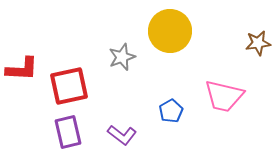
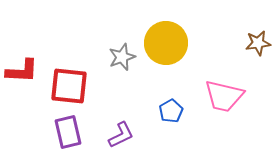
yellow circle: moved 4 px left, 12 px down
red L-shape: moved 2 px down
red square: rotated 18 degrees clockwise
purple L-shape: moved 1 px left; rotated 64 degrees counterclockwise
